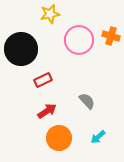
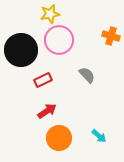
pink circle: moved 20 px left
black circle: moved 1 px down
gray semicircle: moved 26 px up
cyan arrow: moved 1 px right, 1 px up; rotated 98 degrees counterclockwise
